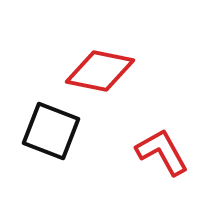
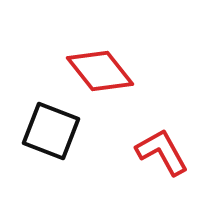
red diamond: rotated 40 degrees clockwise
